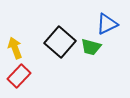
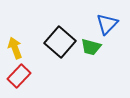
blue triangle: rotated 20 degrees counterclockwise
